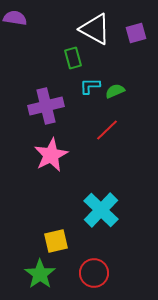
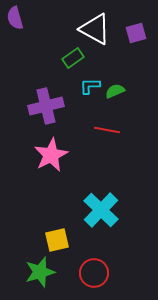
purple semicircle: rotated 115 degrees counterclockwise
green rectangle: rotated 70 degrees clockwise
red line: rotated 55 degrees clockwise
yellow square: moved 1 px right, 1 px up
green star: moved 2 px up; rotated 20 degrees clockwise
